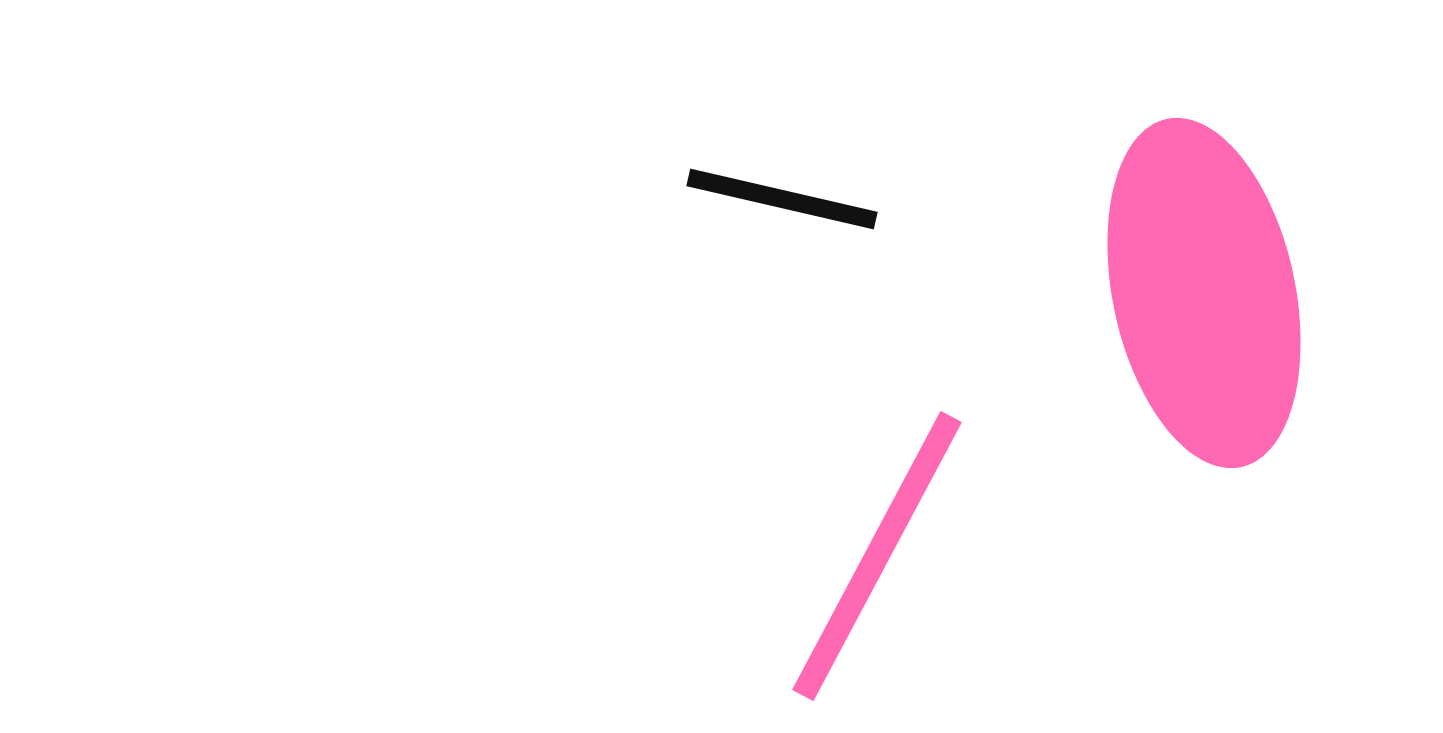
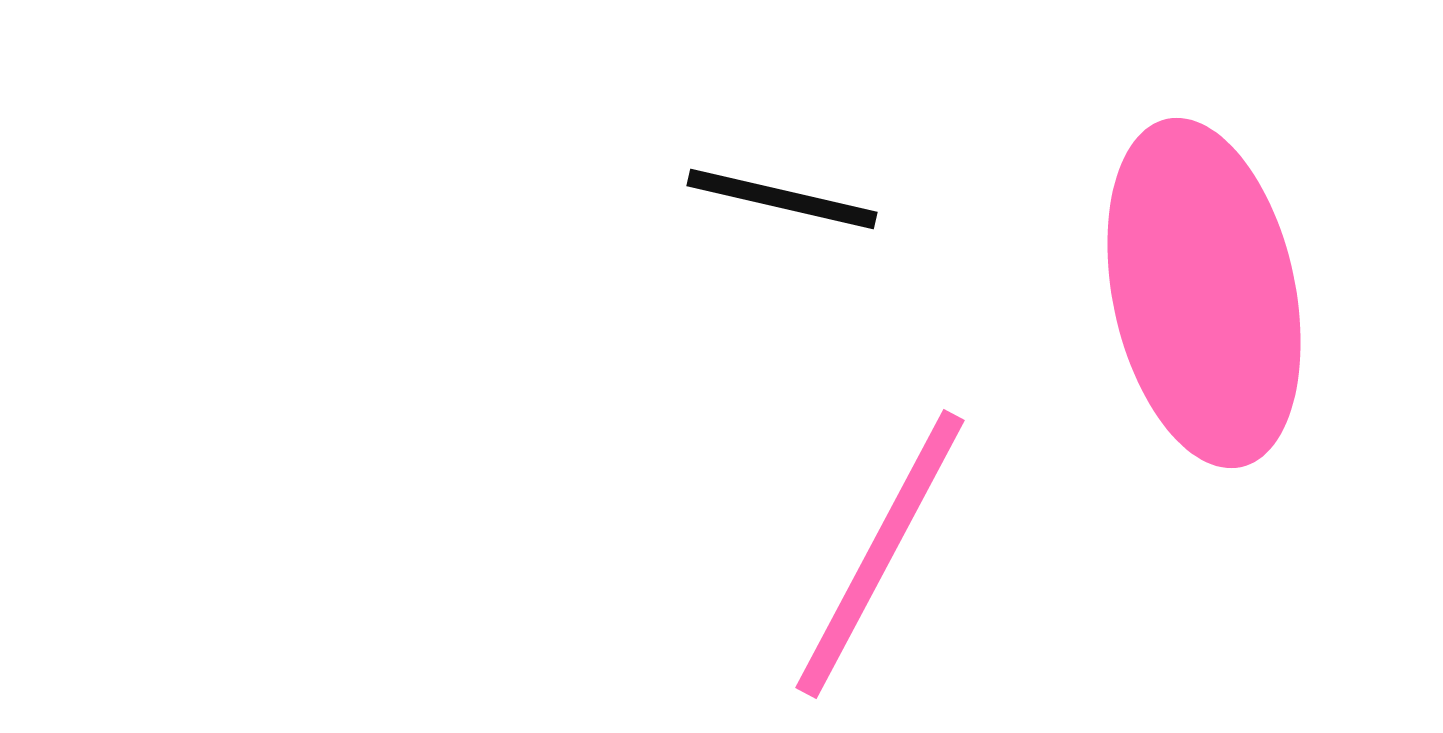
pink line: moved 3 px right, 2 px up
